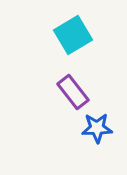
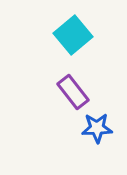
cyan square: rotated 9 degrees counterclockwise
